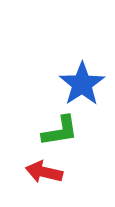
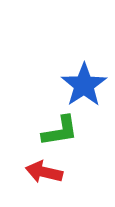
blue star: moved 2 px right, 1 px down
